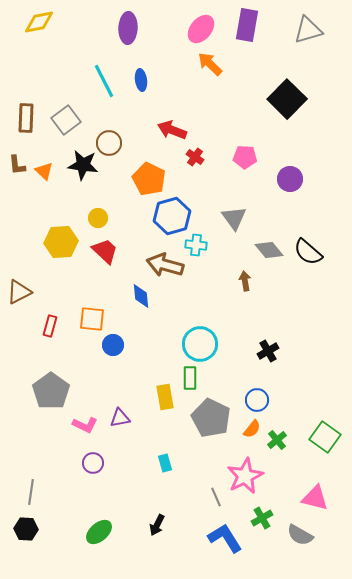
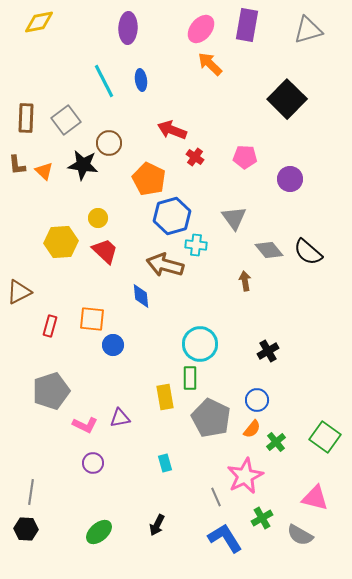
gray pentagon at (51, 391): rotated 18 degrees clockwise
green cross at (277, 440): moved 1 px left, 2 px down
